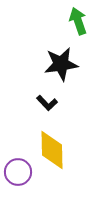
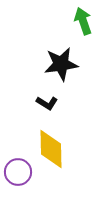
green arrow: moved 5 px right
black L-shape: rotated 15 degrees counterclockwise
yellow diamond: moved 1 px left, 1 px up
